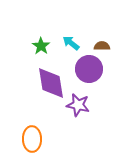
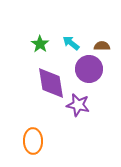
green star: moved 1 px left, 2 px up
orange ellipse: moved 1 px right, 2 px down
